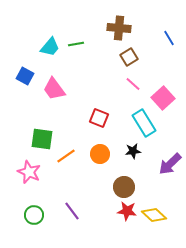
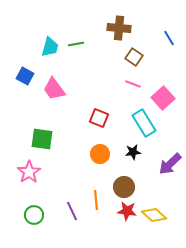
cyan trapezoid: rotated 25 degrees counterclockwise
brown square: moved 5 px right; rotated 24 degrees counterclockwise
pink line: rotated 21 degrees counterclockwise
black star: moved 1 px down
orange line: moved 30 px right, 44 px down; rotated 60 degrees counterclockwise
pink star: rotated 15 degrees clockwise
purple line: rotated 12 degrees clockwise
